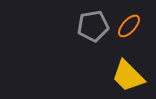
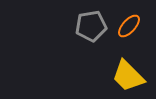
gray pentagon: moved 2 px left
